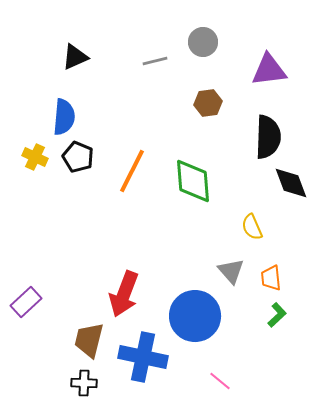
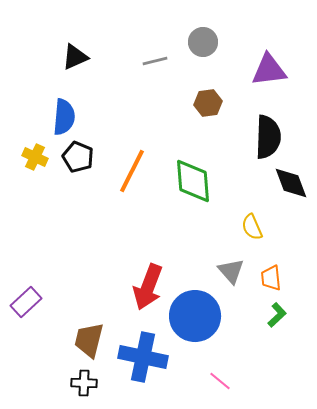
red arrow: moved 24 px right, 7 px up
